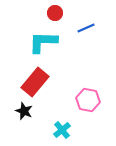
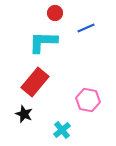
black star: moved 3 px down
